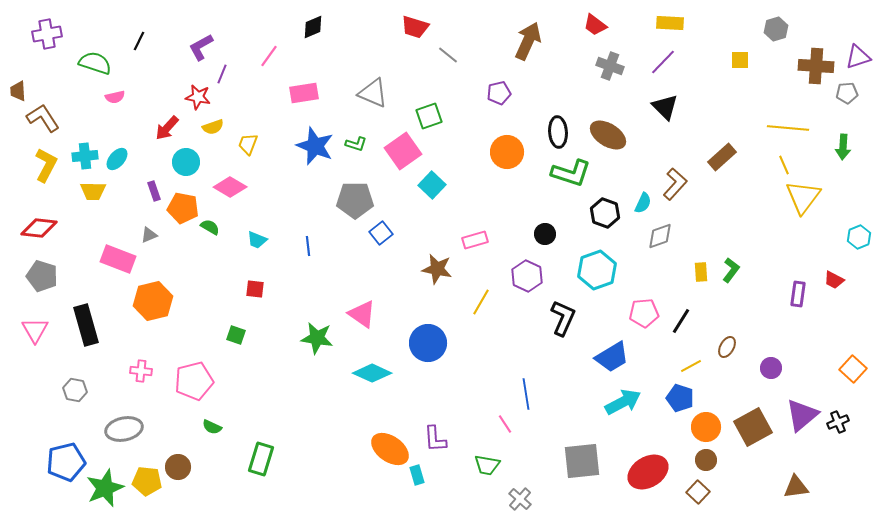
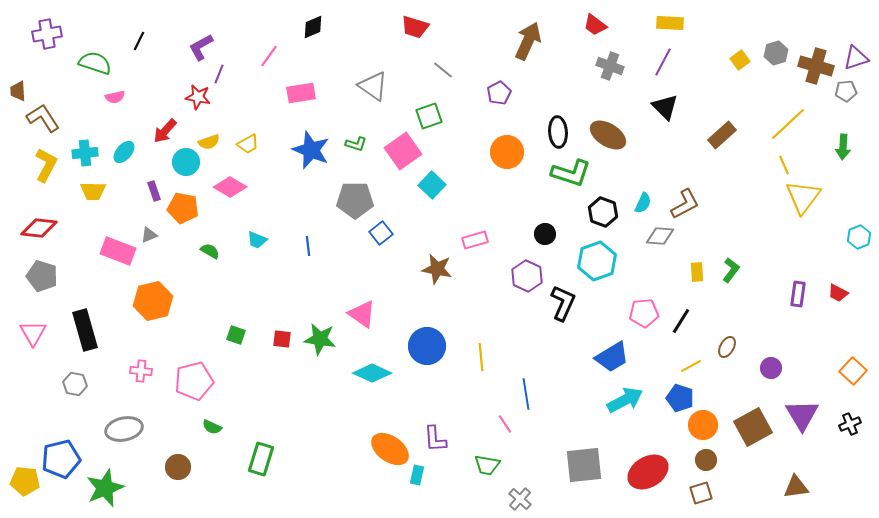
gray hexagon at (776, 29): moved 24 px down
gray line at (448, 55): moved 5 px left, 15 px down
purple triangle at (858, 57): moved 2 px left, 1 px down
yellow square at (740, 60): rotated 36 degrees counterclockwise
purple line at (663, 62): rotated 16 degrees counterclockwise
brown cross at (816, 66): rotated 12 degrees clockwise
purple line at (222, 74): moved 3 px left
pink rectangle at (304, 93): moved 3 px left
gray triangle at (373, 93): moved 7 px up; rotated 12 degrees clockwise
purple pentagon at (499, 93): rotated 15 degrees counterclockwise
gray pentagon at (847, 93): moved 1 px left, 2 px up
yellow semicircle at (213, 127): moved 4 px left, 15 px down
red arrow at (167, 128): moved 2 px left, 3 px down
yellow line at (788, 128): moved 4 px up; rotated 48 degrees counterclockwise
yellow trapezoid at (248, 144): rotated 140 degrees counterclockwise
blue star at (315, 146): moved 4 px left, 4 px down
cyan cross at (85, 156): moved 3 px up
brown rectangle at (722, 157): moved 22 px up
cyan ellipse at (117, 159): moved 7 px right, 7 px up
brown L-shape at (675, 184): moved 10 px right, 20 px down; rotated 20 degrees clockwise
black hexagon at (605, 213): moved 2 px left, 1 px up
green semicircle at (210, 227): moved 24 px down
gray diamond at (660, 236): rotated 24 degrees clockwise
pink rectangle at (118, 259): moved 8 px up
cyan hexagon at (597, 270): moved 9 px up
yellow rectangle at (701, 272): moved 4 px left
red trapezoid at (834, 280): moved 4 px right, 13 px down
red square at (255, 289): moved 27 px right, 50 px down
yellow line at (481, 302): moved 55 px down; rotated 36 degrees counterclockwise
black L-shape at (563, 318): moved 15 px up
black rectangle at (86, 325): moved 1 px left, 5 px down
pink triangle at (35, 330): moved 2 px left, 3 px down
green star at (317, 338): moved 3 px right, 1 px down
blue circle at (428, 343): moved 1 px left, 3 px down
orange square at (853, 369): moved 2 px down
gray hexagon at (75, 390): moved 6 px up
cyan arrow at (623, 402): moved 2 px right, 2 px up
purple triangle at (802, 415): rotated 21 degrees counterclockwise
black cross at (838, 422): moved 12 px right, 2 px down
orange circle at (706, 427): moved 3 px left, 2 px up
gray square at (582, 461): moved 2 px right, 4 px down
blue pentagon at (66, 462): moved 5 px left, 3 px up
cyan rectangle at (417, 475): rotated 30 degrees clockwise
yellow pentagon at (147, 481): moved 122 px left
brown square at (698, 492): moved 3 px right, 1 px down; rotated 30 degrees clockwise
